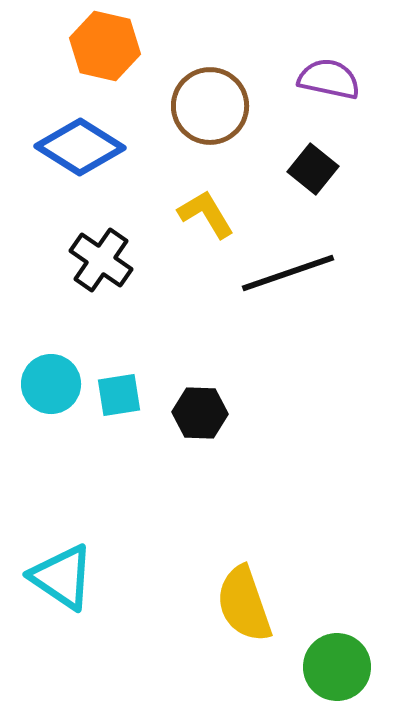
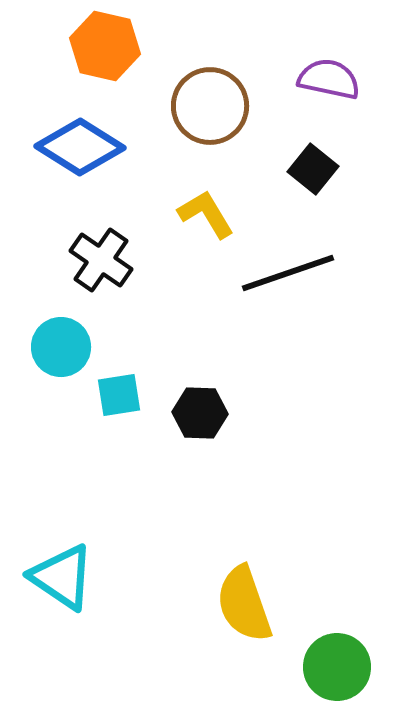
cyan circle: moved 10 px right, 37 px up
